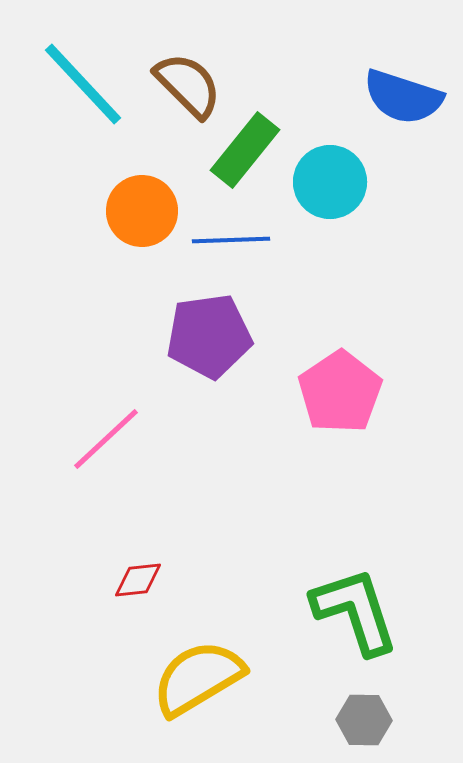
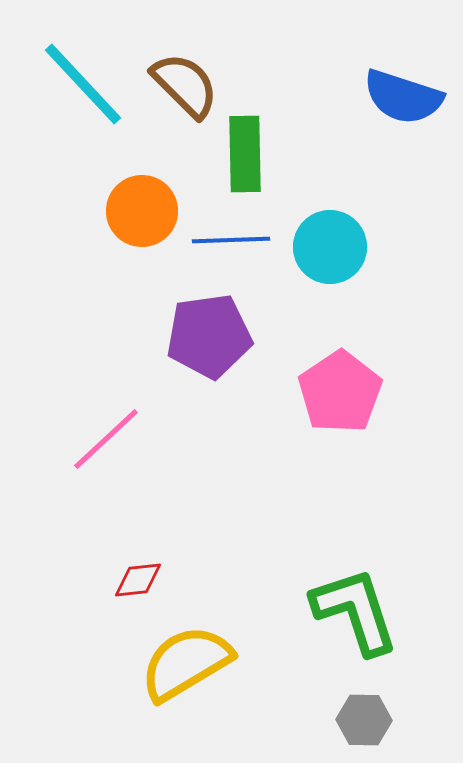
brown semicircle: moved 3 px left
green rectangle: moved 4 px down; rotated 40 degrees counterclockwise
cyan circle: moved 65 px down
yellow semicircle: moved 12 px left, 15 px up
